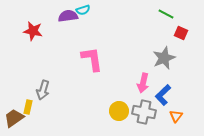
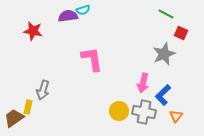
gray star: moved 4 px up
